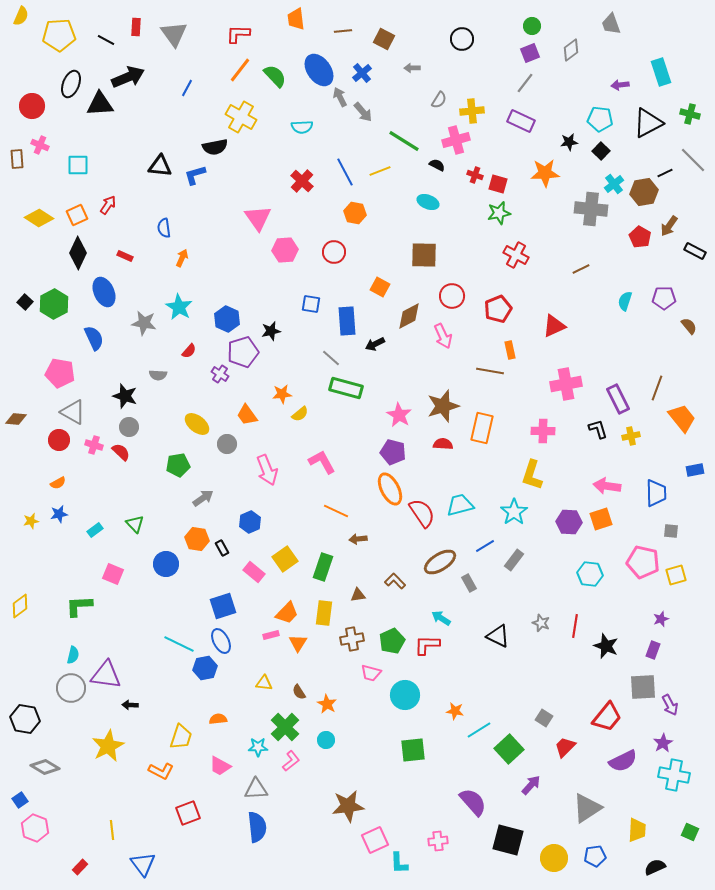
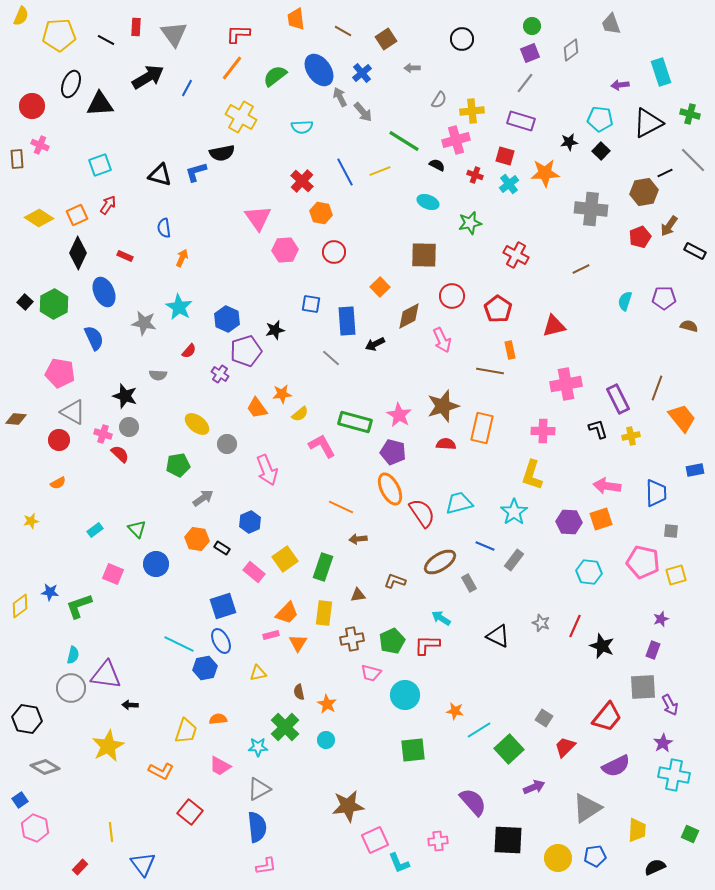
brown line at (343, 31): rotated 36 degrees clockwise
brown square at (384, 39): moved 2 px right; rotated 30 degrees clockwise
orange line at (240, 70): moved 8 px left, 2 px up
green semicircle at (275, 76): rotated 85 degrees counterclockwise
black arrow at (128, 77): moved 20 px right; rotated 8 degrees counterclockwise
purple rectangle at (521, 121): rotated 8 degrees counterclockwise
black semicircle at (215, 147): moved 7 px right, 6 px down
cyan square at (78, 165): moved 22 px right; rotated 20 degrees counterclockwise
black triangle at (160, 166): moved 9 px down; rotated 10 degrees clockwise
blue L-shape at (195, 175): moved 1 px right, 3 px up
red square at (498, 184): moved 7 px right, 28 px up
cyan cross at (614, 184): moved 105 px left
orange hexagon at (355, 213): moved 34 px left
green star at (499, 213): moved 29 px left, 10 px down
red pentagon at (640, 237): rotated 20 degrees clockwise
orange square at (380, 287): rotated 18 degrees clockwise
red pentagon at (498, 309): rotated 16 degrees counterclockwise
red triangle at (554, 326): rotated 10 degrees clockwise
brown semicircle at (689, 326): rotated 36 degrees counterclockwise
black star at (271, 331): moved 4 px right, 1 px up
pink arrow at (443, 336): moved 1 px left, 4 px down
purple pentagon at (243, 352): moved 3 px right, 1 px up
green rectangle at (346, 388): moved 9 px right, 34 px down
orange trapezoid at (247, 415): moved 10 px right, 7 px up
red semicircle at (443, 444): moved 3 px right
pink cross at (94, 445): moved 9 px right, 11 px up
red semicircle at (121, 452): moved 1 px left, 2 px down
pink L-shape at (322, 462): moved 16 px up
cyan trapezoid at (460, 505): moved 1 px left, 2 px up
orange line at (336, 511): moved 5 px right, 4 px up
blue star at (59, 514): moved 9 px left, 78 px down; rotated 18 degrees clockwise
green triangle at (135, 524): moved 2 px right, 5 px down
blue line at (485, 546): rotated 54 degrees clockwise
black rectangle at (222, 548): rotated 28 degrees counterclockwise
blue circle at (166, 564): moved 10 px left
cyan hexagon at (590, 574): moved 1 px left, 2 px up
brown L-shape at (395, 581): rotated 25 degrees counterclockwise
green L-shape at (79, 606): rotated 16 degrees counterclockwise
red line at (575, 626): rotated 15 degrees clockwise
black star at (606, 646): moved 4 px left
yellow triangle at (264, 683): moved 6 px left, 10 px up; rotated 18 degrees counterclockwise
brown semicircle at (299, 692): rotated 21 degrees clockwise
black hexagon at (25, 719): moved 2 px right
yellow trapezoid at (181, 737): moved 5 px right, 6 px up
pink L-shape at (291, 761): moved 25 px left, 105 px down; rotated 30 degrees clockwise
purple semicircle at (623, 761): moved 7 px left, 5 px down
purple arrow at (531, 785): moved 3 px right, 2 px down; rotated 25 degrees clockwise
gray triangle at (256, 789): moved 3 px right; rotated 25 degrees counterclockwise
red square at (188, 813): moved 2 px right, 1 px up; rotated 30 degrees counterclockwise
yellow line at (112, 830): moved 1 px left, 2 px down
green square at (690, 832): moved 2 px down
black square at (508, 840): rotated 12 degrees counterclockwise
yellow circle at (554, 858): moved 4 px right
cyan L-shape at (399, 863): rotated 20 degrees counterclockwise
